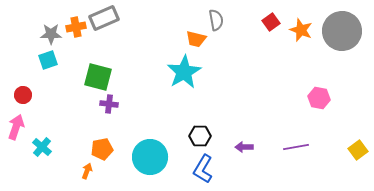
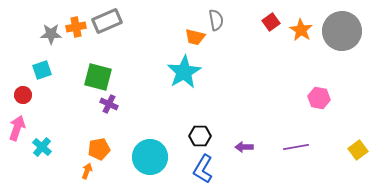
gray rectangle: moved 3 px right, 3 px down
orange star: rotated 10 degrees clockwise
orange trapezoid: moved 1 px left, 2 px up
cyan square: moved 6 px left, 10 px down
purple cross: rotated 18 degrees clockwise
pink arrow: moved 1 px right, 1 px down
orange pentagon: moved 3 px left
